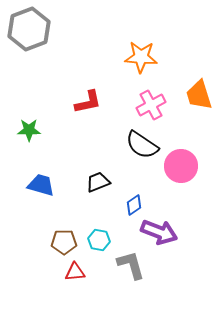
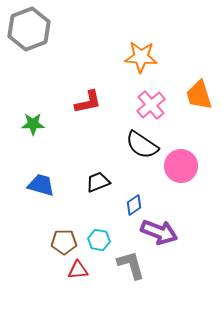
pink cross: rotated 12 degrees counterclockwise
green star: moved 4 px right, 6 px up
red triangle: moved 3 px right, 2 px up
